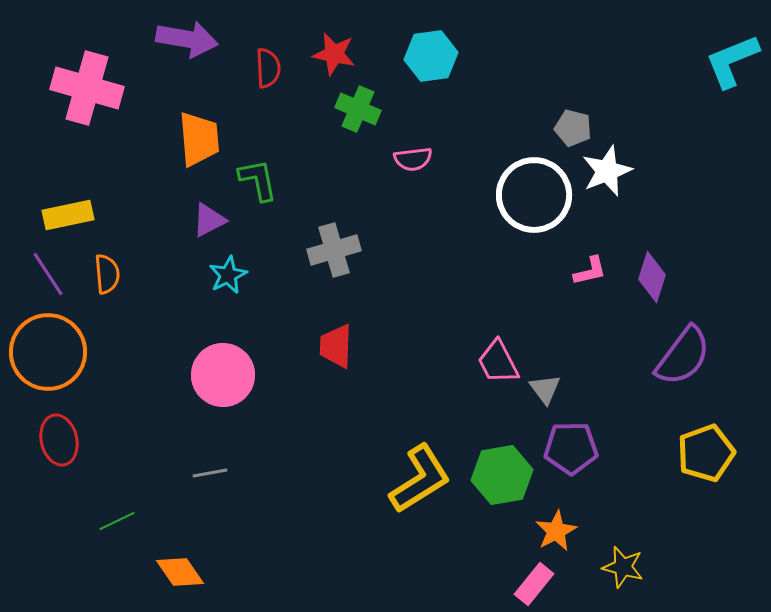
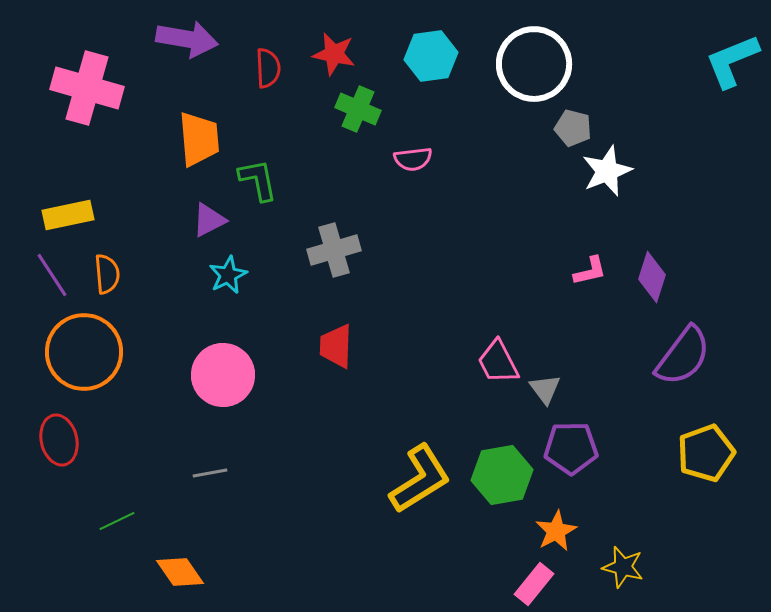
white circle: moved 131 px up
purple line: moved 4 px right, 1 px down
orange circle: moved 36 px right
